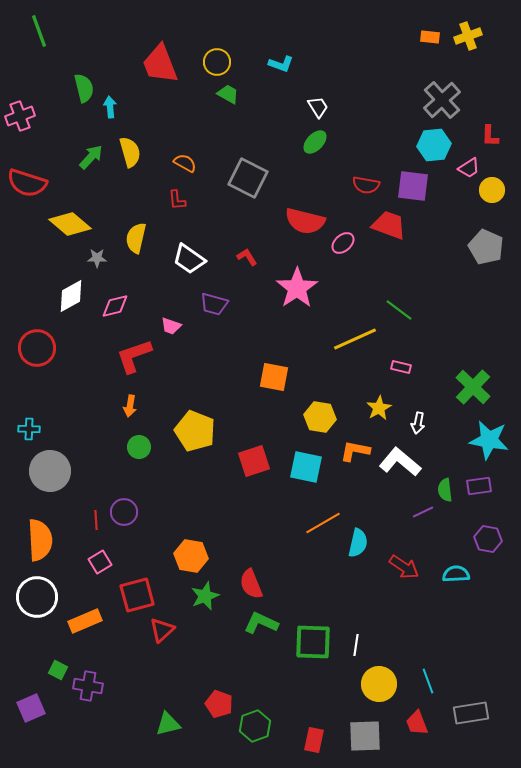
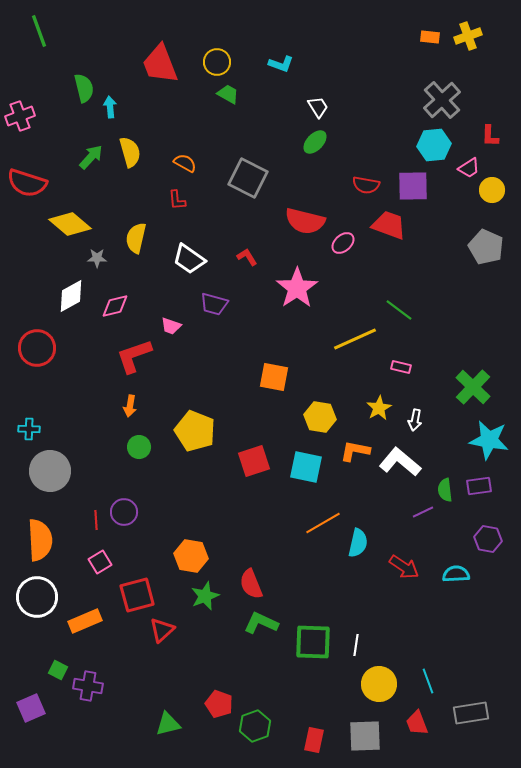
purple square at (413, 186): rotated 8 degrees counterclockwise
white arrow at (418, 423): moved 3 px left, 3 px up
